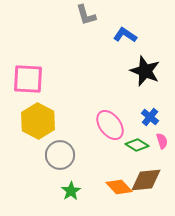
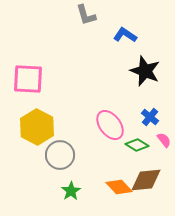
yellow hexagon: moved 1 px left, 6 px down
pink semicircle: moved 2 px right, 1 px up; rotated 21 degrees counterclockwise
